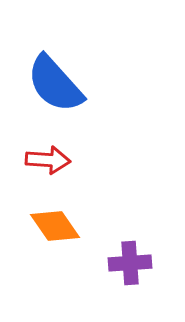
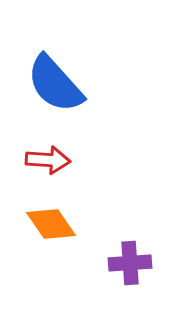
orange diamond: moved 4 px left, 2 px up
